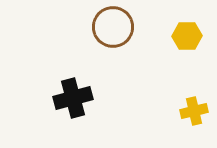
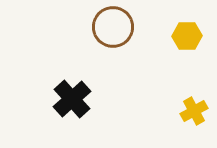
black cross: moved 1 px left, 1 px down; rotated 27 degrees counterclockwise
yellow cross: rotated 16 degrees counterclockwise
